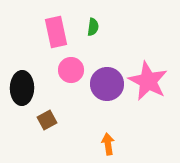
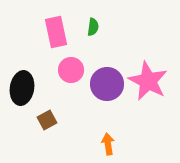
black ellipse: rotated 8 degrees clockwise
